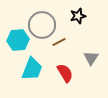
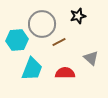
gray circle: moved 1 px up
cyan hexagon: moved 1 px left
gray triangle: rotated 21 degrees counterclockwise
red semicircle: rotated 60 degrees counterclockwise
